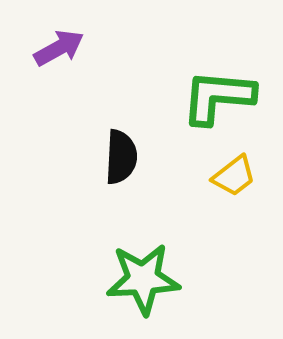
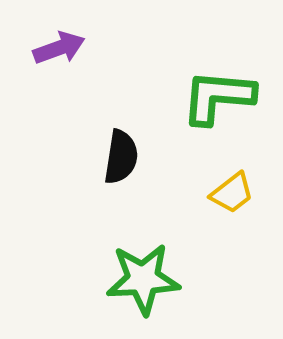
purple arrow: rotated 9 degrees clockwise
black semicircle: rotated 6 degrees clockwise
yellow trapezoid: moved 2 px left, 17 px down
